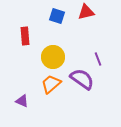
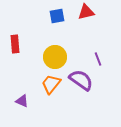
blue square: rotated 28 degrees counterclockwise
red rectangle: moved 10 px left, 8 px down
yellow circle: moved 2 px right
purple semicircle: moved 1 px left, 1 px down
orange trapezoid: rotated 10 degrees counterclockwise
